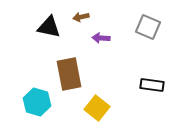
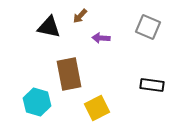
brown arrow: moved 1 px left, 1 px up; rotated 35 degrees counterclockwise
yellow square: rotated 25 degrees clockwise
